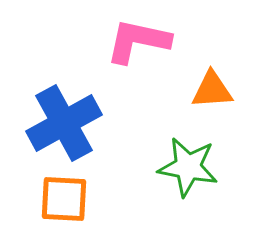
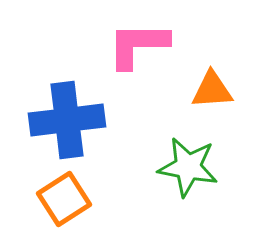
pink L-shape: moved 4 px down; rotated 12 degrees counterclockwise
blue cross: moved 3 px right, 3 px up; rotated 22 degrees clockwise
orange square: rotated 36 degrees counterclockwise
